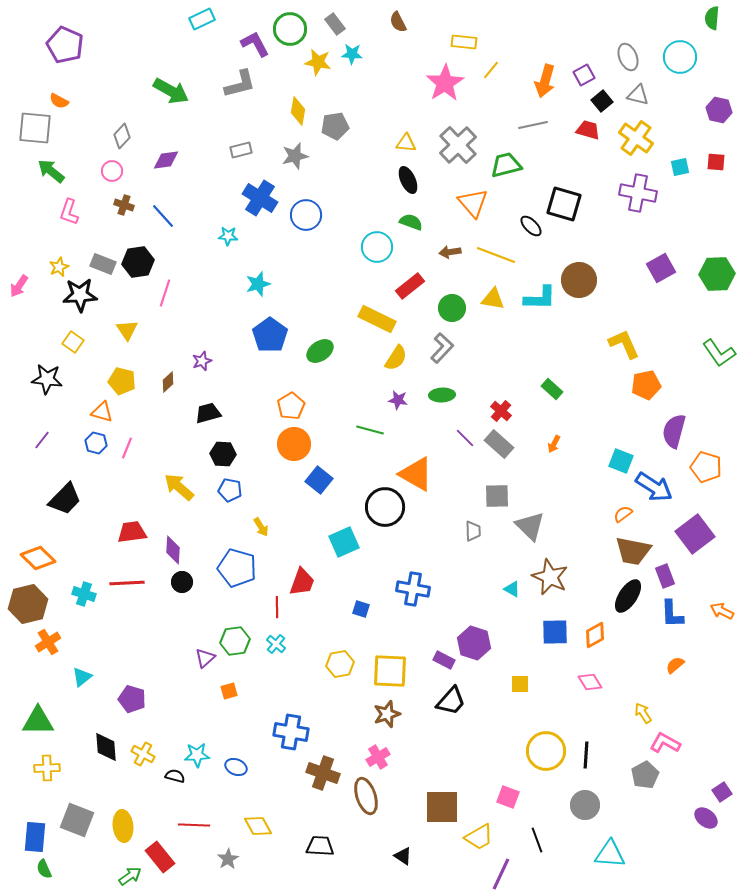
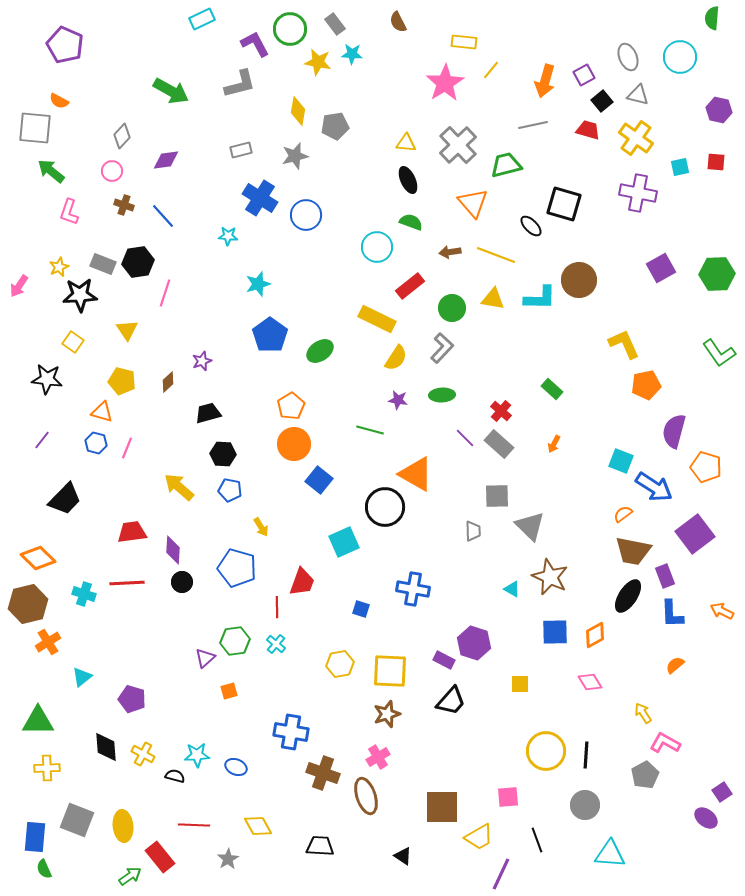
pink square at (508, 797): rotated 25 degrees counterclockwise
